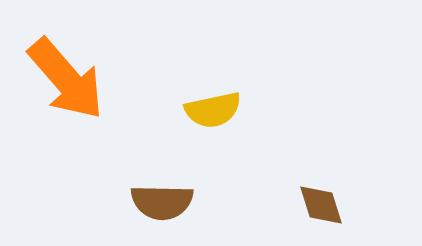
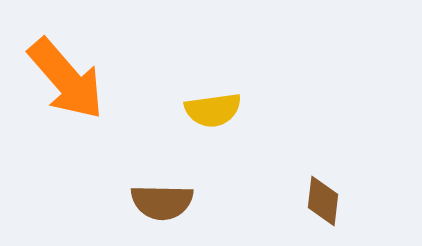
yellow semicircle: rotated 4 degrees clockwise
brown diamond: moved 2 px right, 4 px up; rotated 24 degrees clockwise
